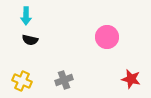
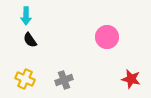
black semicircle: rotated 42 degrees clockwise
yellow cross: moved 3 px right, 2 px up
